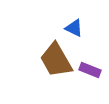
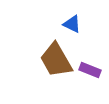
blue triangle: moved 2 px left, 4 px up
